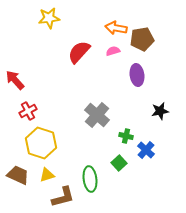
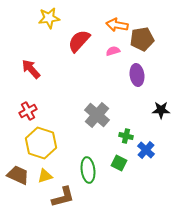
orange arrow: moved 1 px right, 3 px up
red semicircle: moved 11 px up
red arrow: moved 16 px right, 11 px up
black star: moved 1 px right, 1 px up; rotated 12 degrees clockwise
green square: rotated 21 degrees counterclockwise
yellow triangle: moved 2 px left, 1 px down
green ellipse: moved 2 px left, 9 px up
